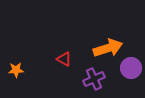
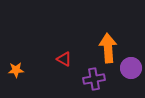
orange arrow: rotated 76 degrees counterclockwise
purple cross: rotated 15 degrees clockwise
